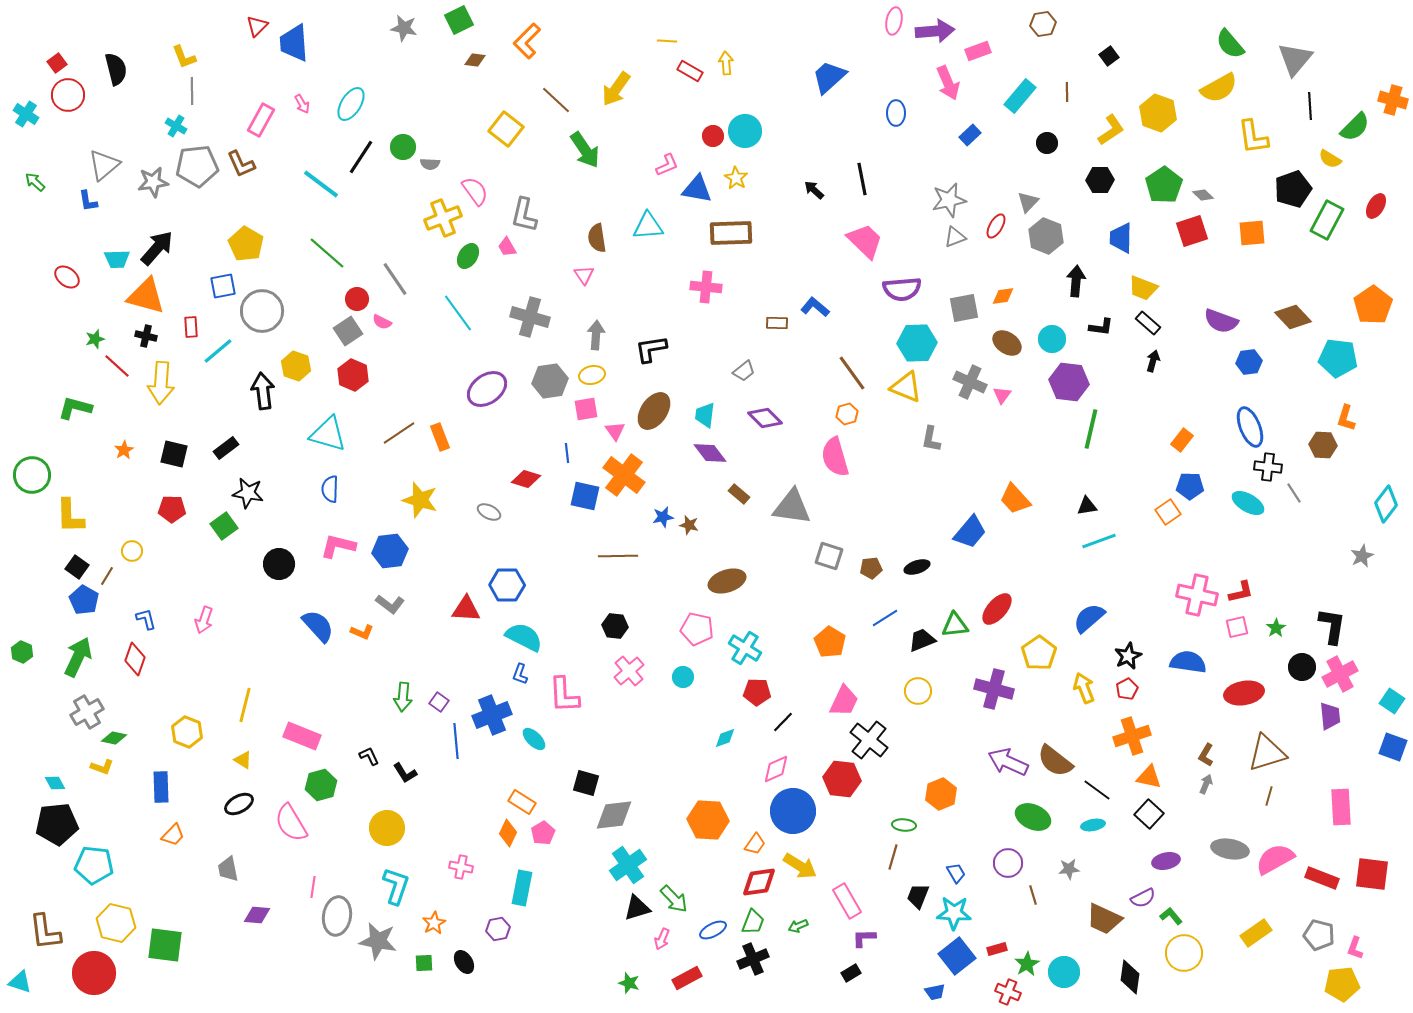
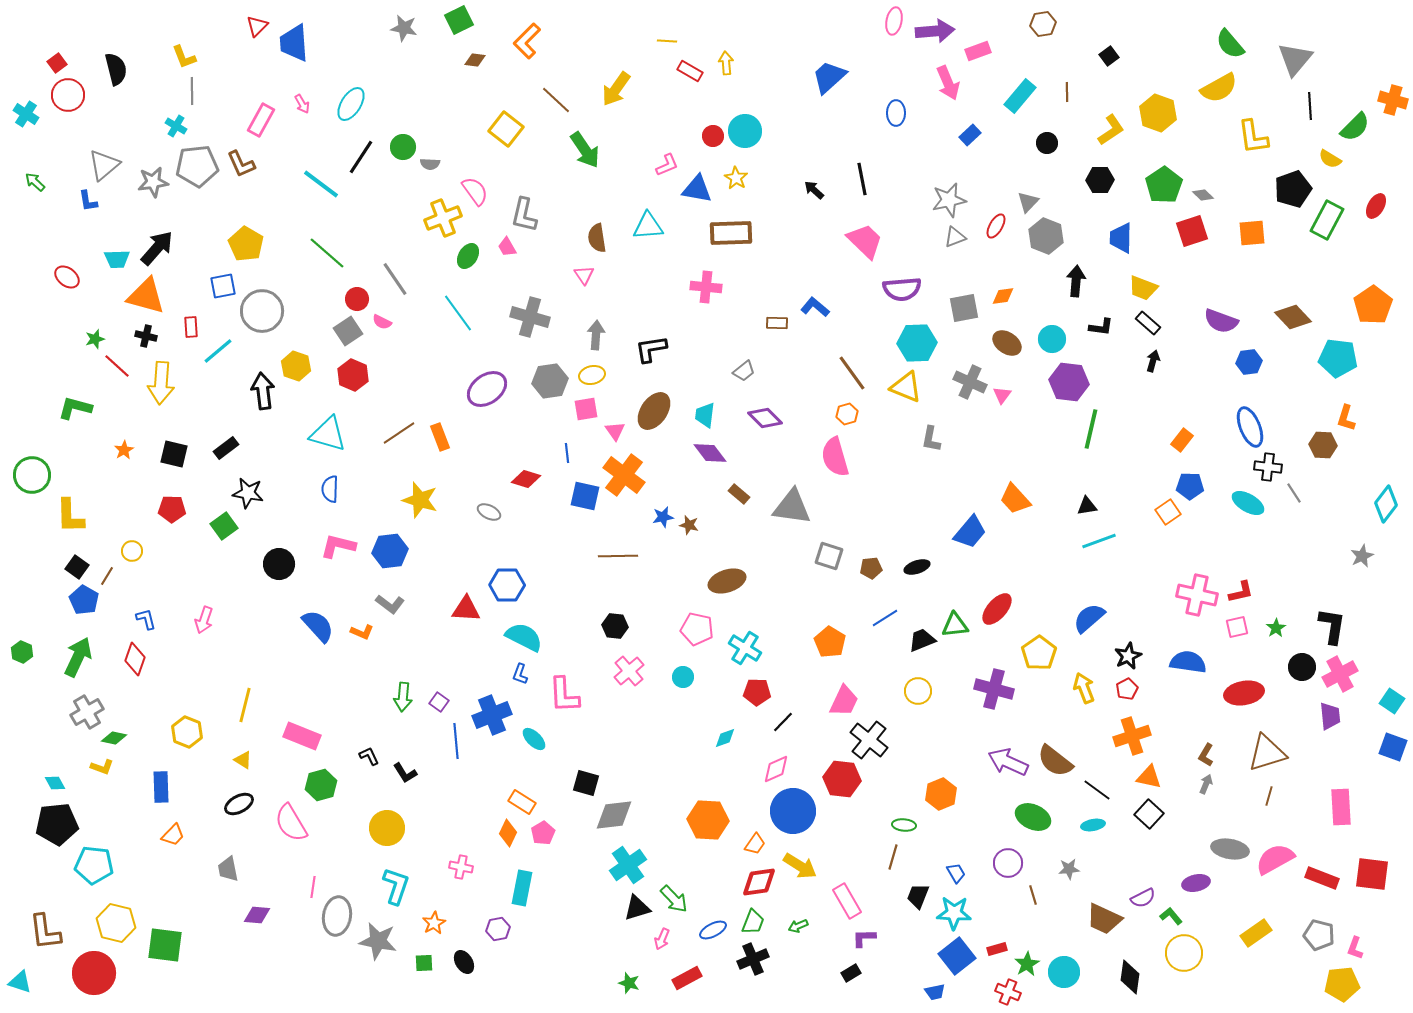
purple ellipse at (1166, 861): moved 30 px right, 22 px down
